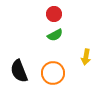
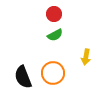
black semicircle: moved 4 px right, 6 px down
